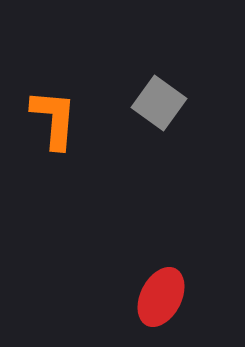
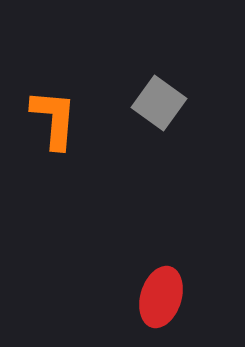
red ellipse: rotated 10 degrees counterclockwise
